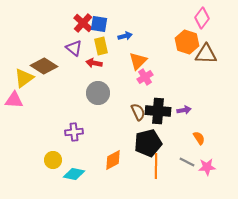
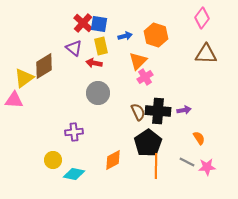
orange hexagon: moved 31 px left, 7 px up
brown diamond: rotated 64 degrees counterclockwise
black pentagon: rotated 20 degrees counterclockwise
